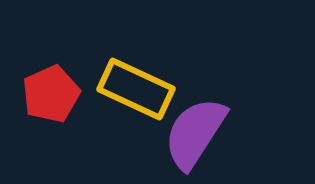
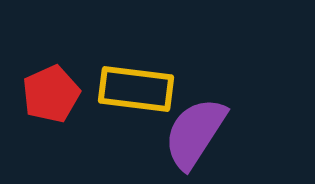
yellow rectangle: rotated 18 degrees counterclockwise
